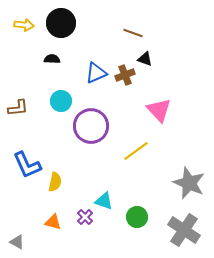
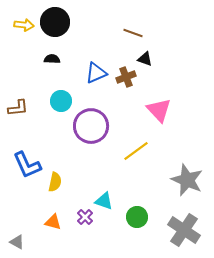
black circle: moved 6 px left, 1 px up
brown cross: moved 1 px right, 2 px down
gray star: moved 2 px left, 3 px up
